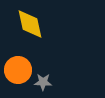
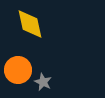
gray star: rotated 24 degrees clockwise
